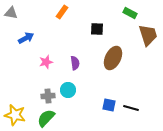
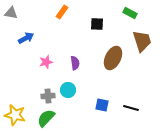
black square: moved 5 px up
brown trapezoid: moved 6 px left, 6 px down
blue square: moved 7 px left
